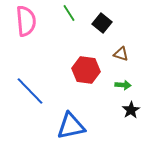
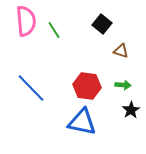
green line: moved 15 px left, 17 px down
black square: moved 1 px down
brown triangle: moved 3 px up
red hexagon: moved 1 px right, 16 px down
blue line: moved 1 px right, 3 px up
blue triangle: moved 11 px right, 4 px up; rotated 24 degrees clockwise
